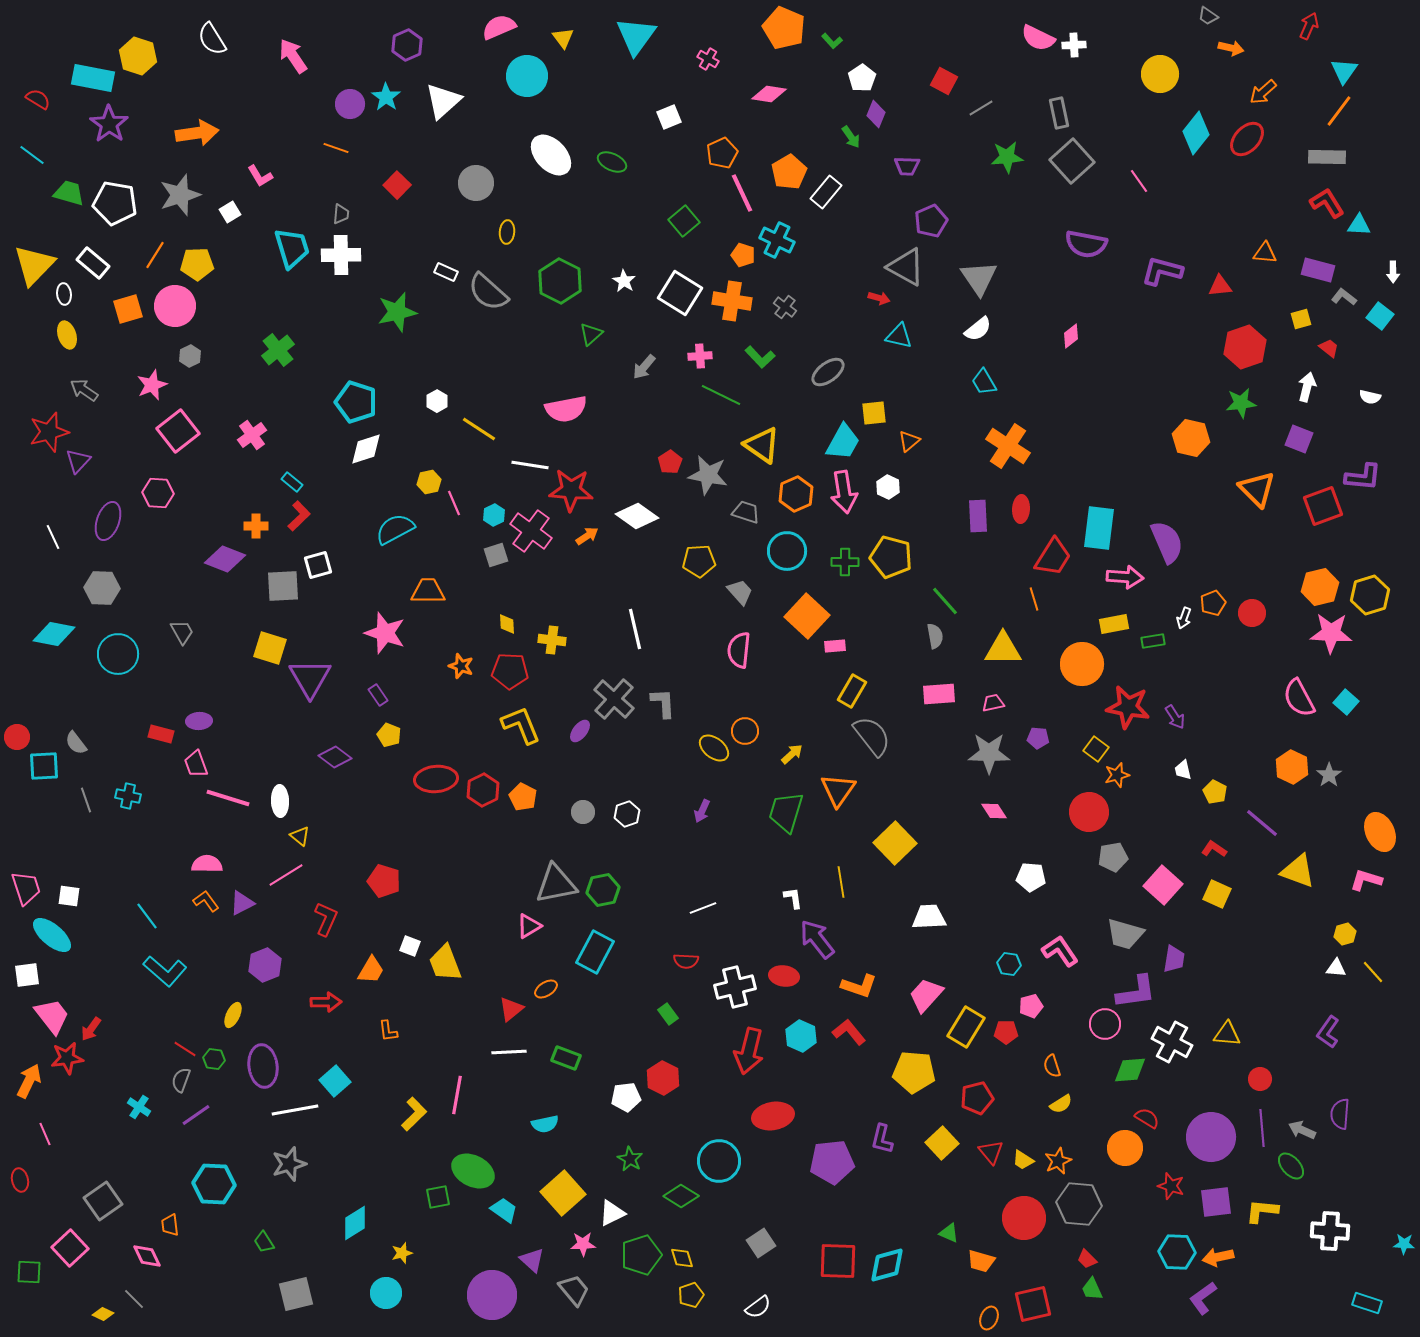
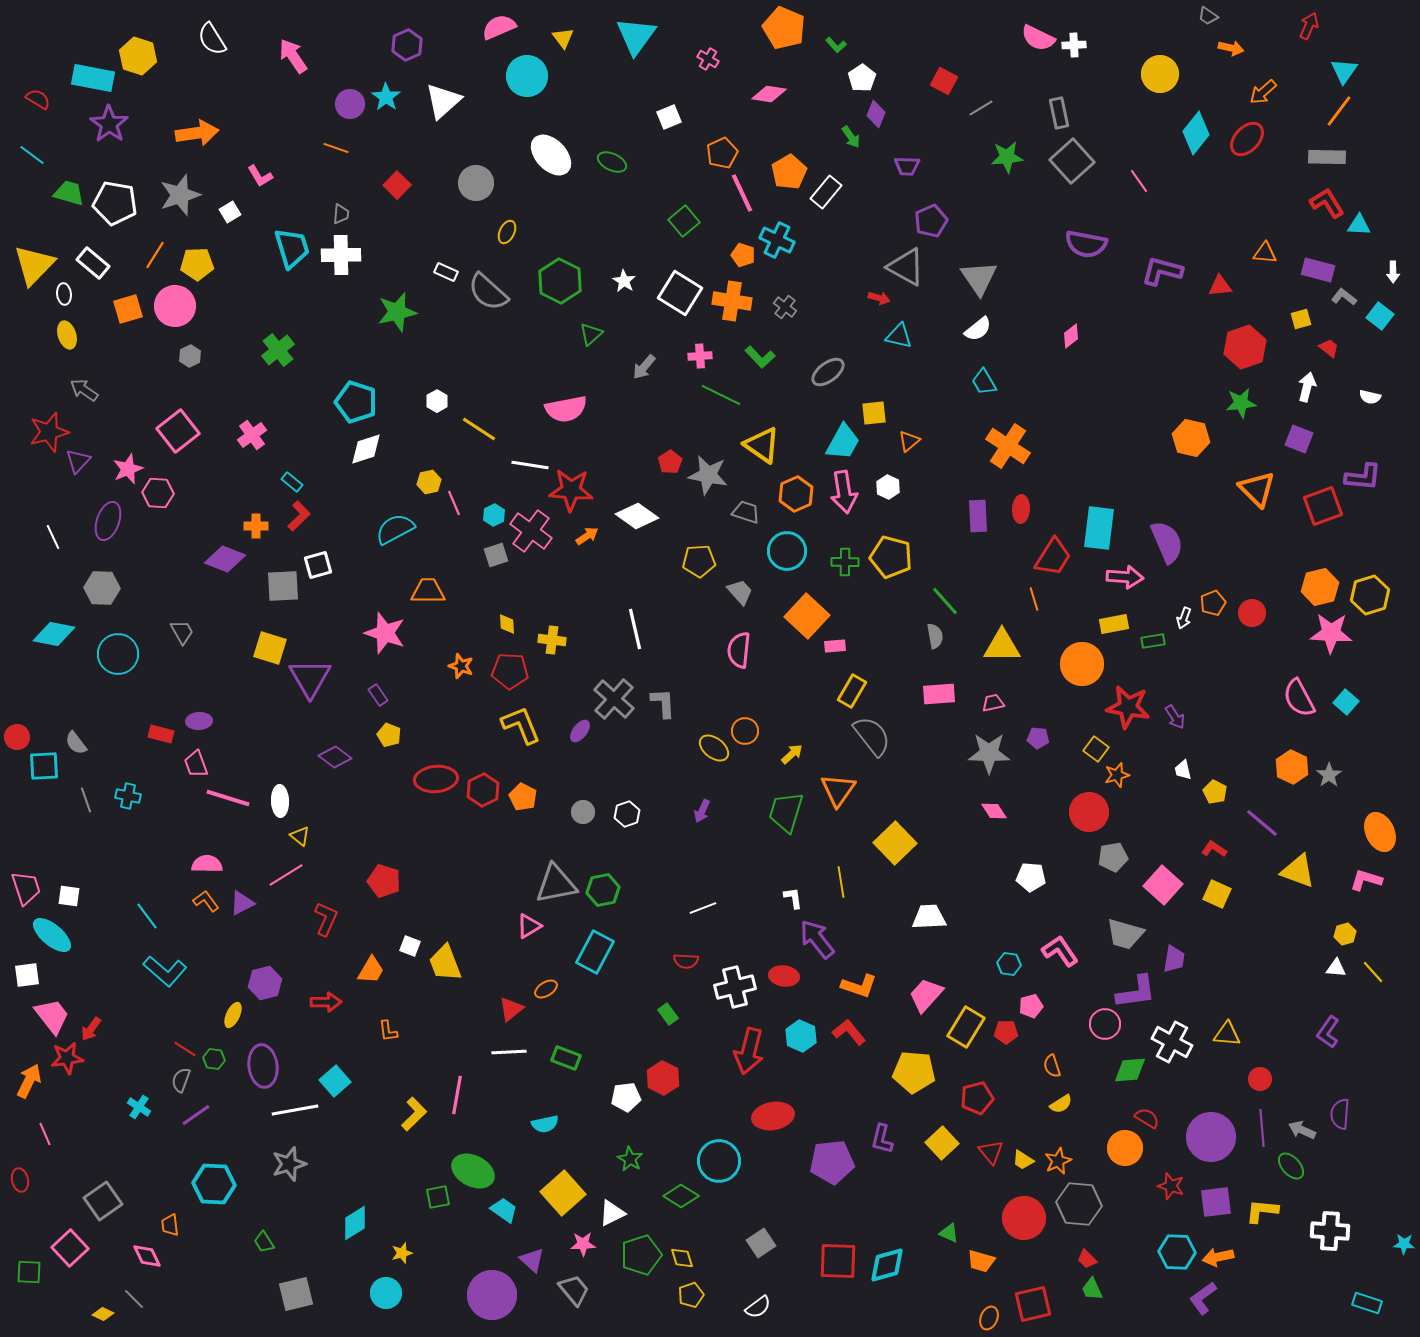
green L-shape at (832, 41): moved 4 px right, 4 px down
yellow ellipse at (507, 232): rotated 20 degrees clockwise
pink star at (152, 385): moved 24 px left, 84 px down
yellow triangle at (1003, 649): moved 1 px left, 3 px up
purple hexagon at (265, 965): moved 18 px down; rotated 8 degrees clockwise
